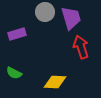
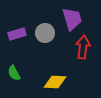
gray circle: moved 21 px down
purple trapezoid: moved 1 px right, 1 px down
red arrow: moved 2 px right; rotated 25 degrees clockwise
green semicircle: rotated 35 degrees clockwise
